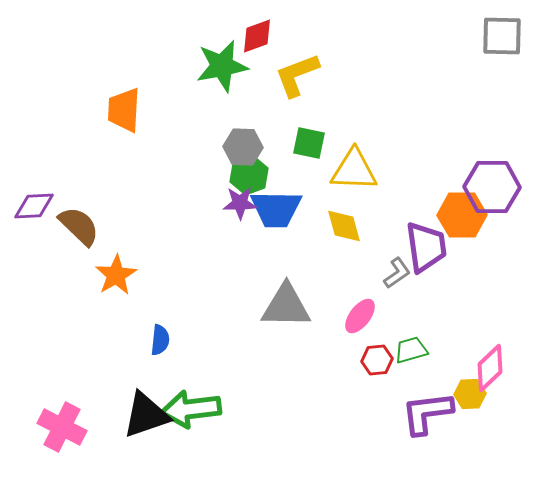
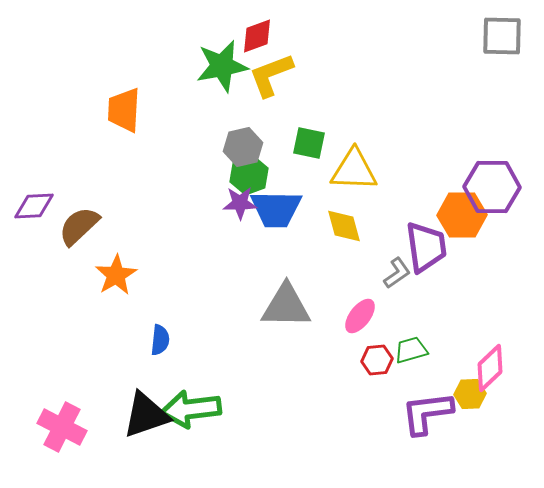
yellow L-shape: moved 26 px left
gray hexagon: rotated 15 degrees counterclockwise
brown semicircle: rotated 87 degrees counterclockwise
